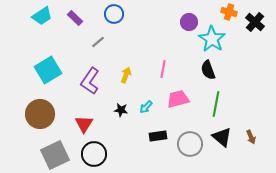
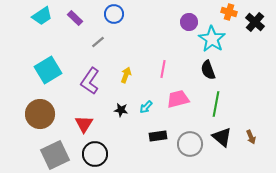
black circle: moved 1 px right
